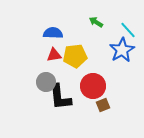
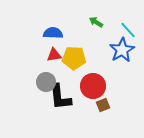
yellow pentagon: moved 1 px left, 2 px down; rotated 10 degrees clockwise
